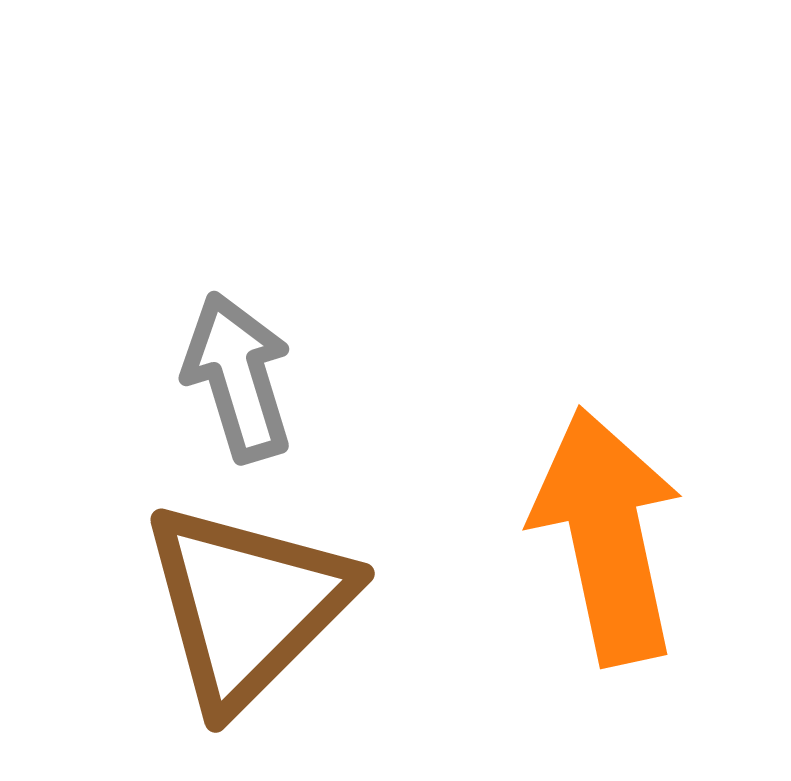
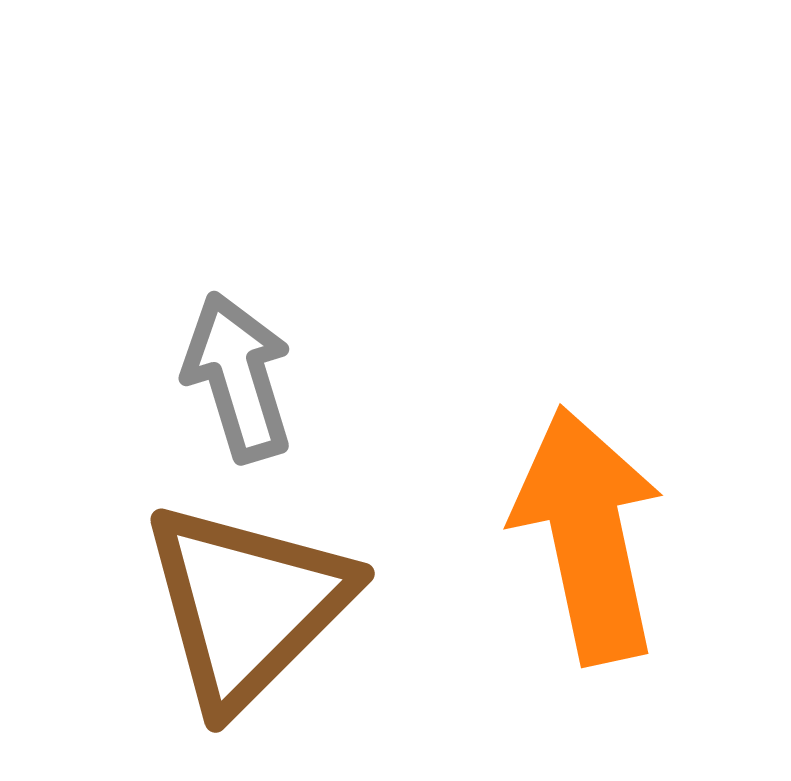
orange arrow: moved 19 px left, 1 px up
